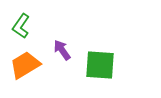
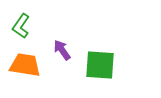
orange trapezoid: rotated 40 degrees clockwise
